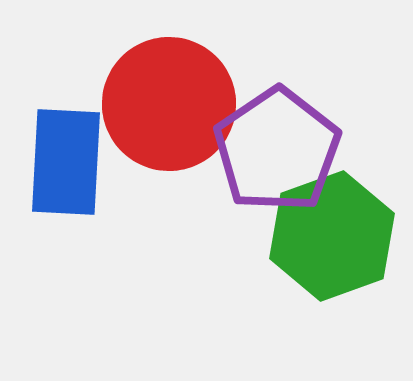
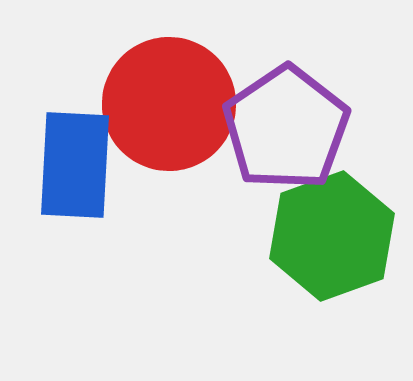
purple pentagon: moved 9 px right, 22 px up
blue rectangle: moved 9 px right, 3 px down
